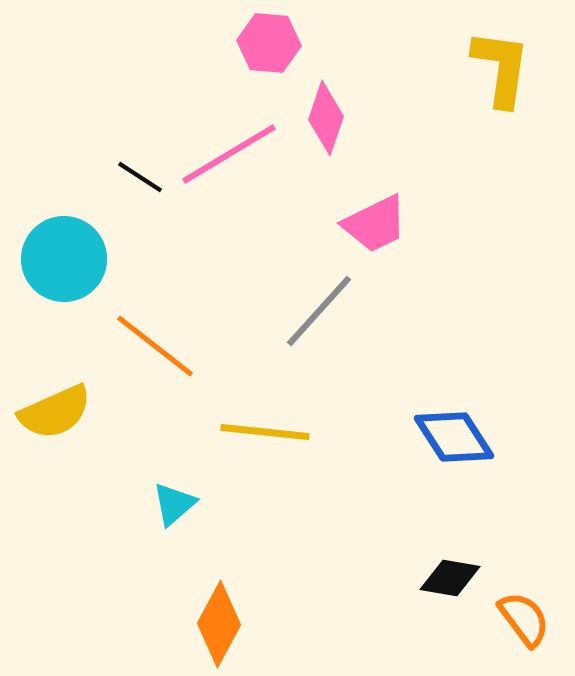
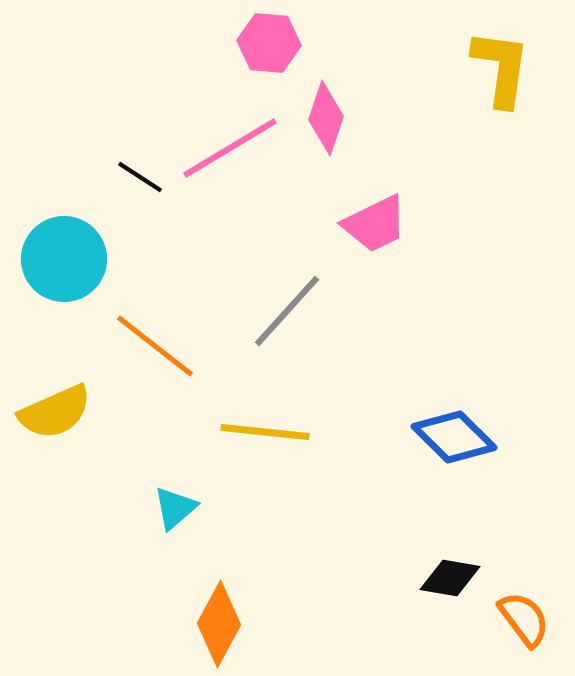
pink line: moved 1 px right, 6 px up
gray line: moved 32 px left
blue diamond: rotated 12 degrees counterclockwise
cyan triangle: moved 1 px right, 4 px down
